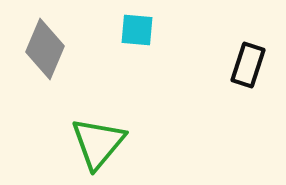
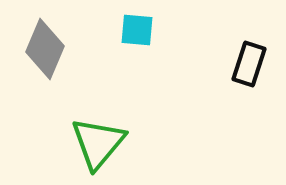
black rectangle: moved 1 px right, 1 px up
